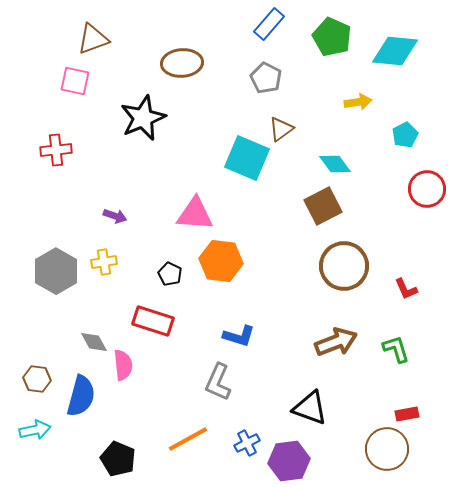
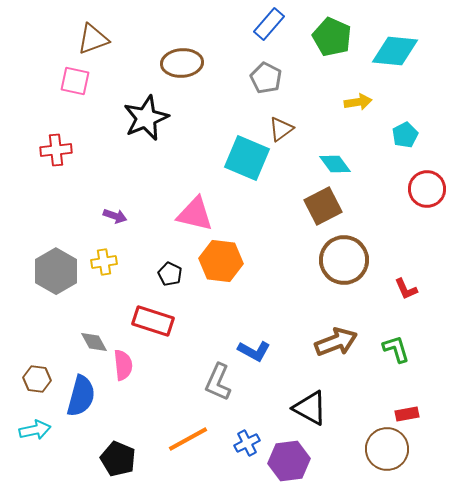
black star at (143, 118): moved 3 px right
pink triangle at (195, 214): rotated 9 degrees clockwise
brown circle at (344, 266): moved 6 px up
blue L-shape at (239, 336): moved 15 px right, 15 px down; rotated 12 degrees clockwise
black triangle at (310, 408): rotated 9 degrees clockwise
